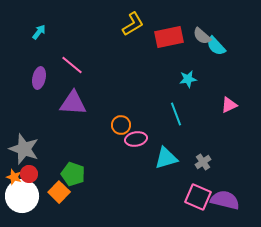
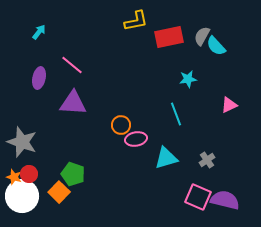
yellow L-shape: moved 3 px right, 3 px up; rotated 20 degrees clockwise
gray semicircle: rotated 78 degrees clockwise
gray star: moved 2 px left, 7 px up
gray cross: moved 4 px right, 2 px up
